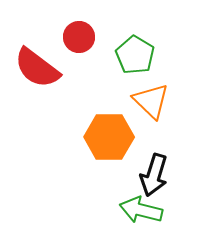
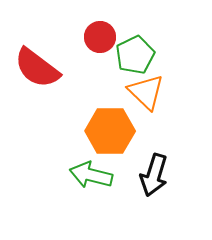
red circle: moved 21 px right
green pentagon: rotated 15 degrees clockwise
orange triangle: moved 5 px left, 9 px up
orange hexagon: moved 1 px right, 6 px up
green arrow: moved 50 px left, 35 px up
